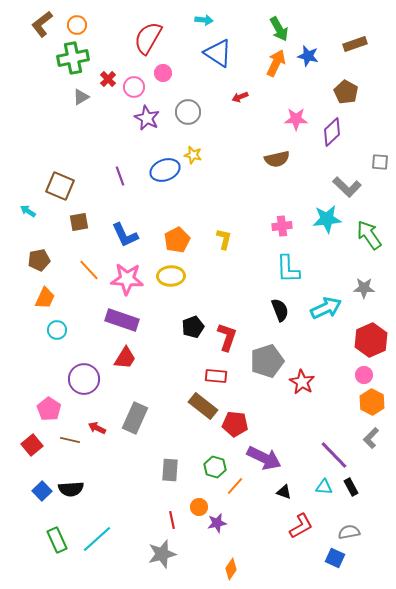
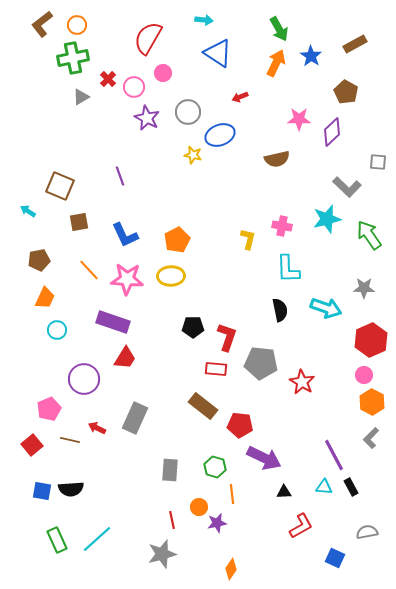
brown rectangle at (355, 44): rotated 10 degrees counterclockwise
blue star at (308, 56): moved 3 px right; rotated 20 degrees clockwise
pink star at (296, 119): moved 3 px right
gray square at (380, 162): moved 2 px left
blue ellipse at (165, 170): moved 55 px right, 35 px up
cyan star at (327, 219): rotated 8 degrees counterclockwise
pink cross at (282, 226): rotated 18 degrees clockwise
yellow L-shape at (224, 239): moved 24 px right
cyan arrow at (326, 308): rotated 44 degrees clockwise
black semicircle at (280, 310): rotated 10 degrees clockwise
purple rectangle at (122, 320): moved 9 px left, 2 px down
black pentagon at (193, 327): rotated 20 degrees clockwise
gray pentagon at (267, 361): moved 6 px left, 2 px down; rotated 24 degrees clockwise
red rectangle at (216, 376): moved 7 px up
pink pentagon at (49, 409): rotated 15 degrees clockwise
red pentagon at (235, 424): moved 5 px right, 1 px down
purple line at (334, 455): rotated 16 degrees clockwise
orange line at (235, 486): moved 3 px left, 8 px down; rotated 48 degrees counterclockwise
blue square at (42, 491): rotated 36 degrees counterclockwise
black triangle at (284, 492): rotated 21 degrees counterclockwise
gray semicircle at (349, 532): moved 18 px right
